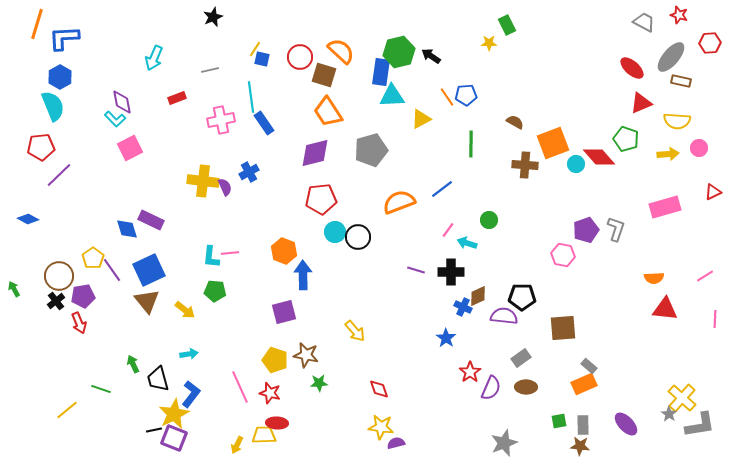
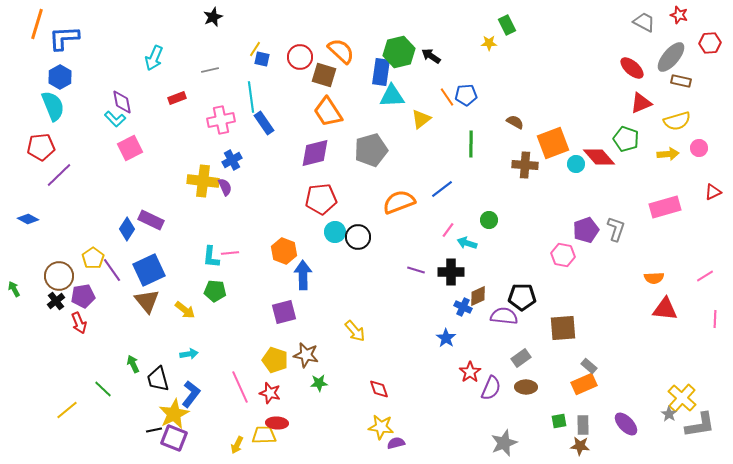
yellow triangle at (421, 119): rotated 10 degrees counterclockwise
yellow semicircle at (677, 121): rotated 20 degrees counterclockwise
blue cross at (249, 172): moved 17 px left, 12 px up
blue diamond at (127, 229): rotated 50 degrees clockwise
green line at (101, 389): moved 2 px right; rotated 24 degrees clockwise
